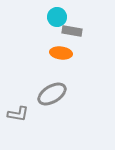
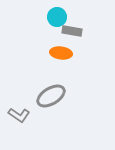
gray ellipse: moved 1 px left, 2 px down
gray L-shape: moved 1 px right, 1 px down; rotated 25 degrees clockwise
